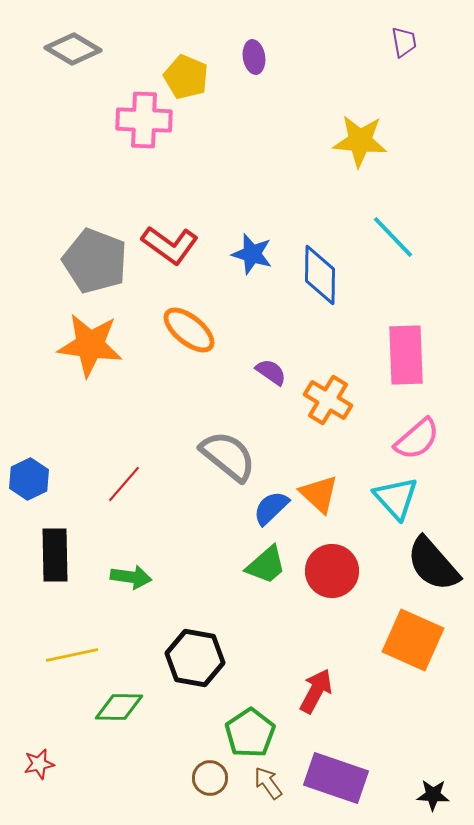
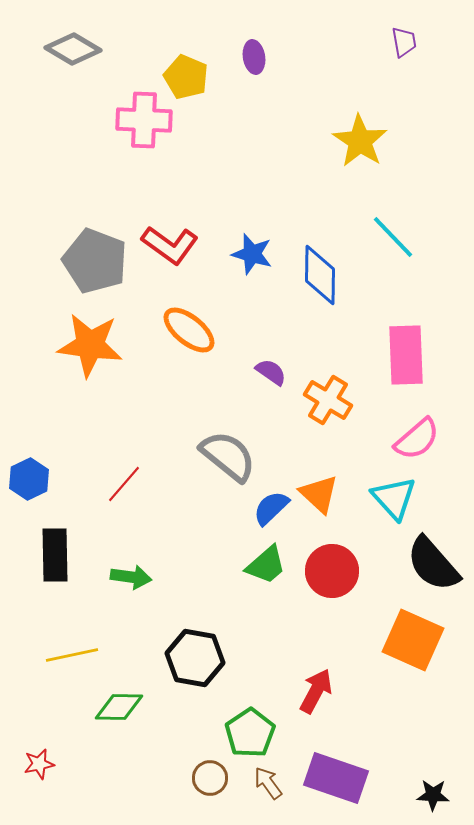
yellow star: rotated 28 degrees clockwise
cyan triangle: moved 2 px left
